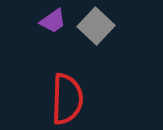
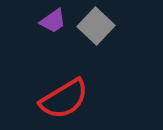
red semicircle: moved 3 px left; rotated 57 degrees clockwise
